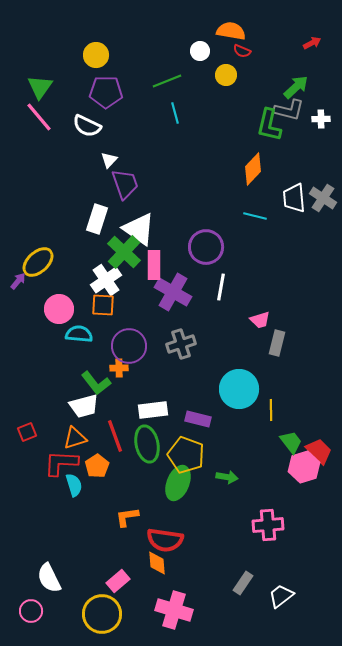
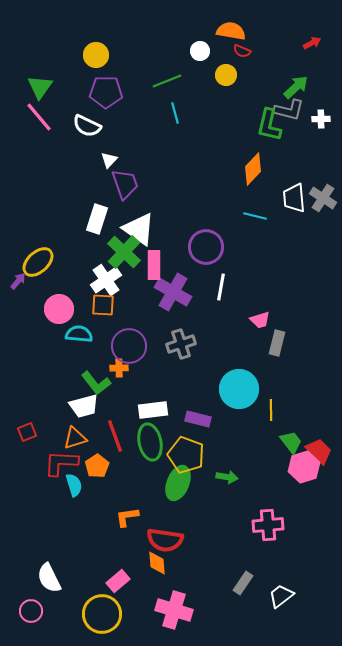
green ellipse at (147, 444): moved 3 px right, 2 px up
